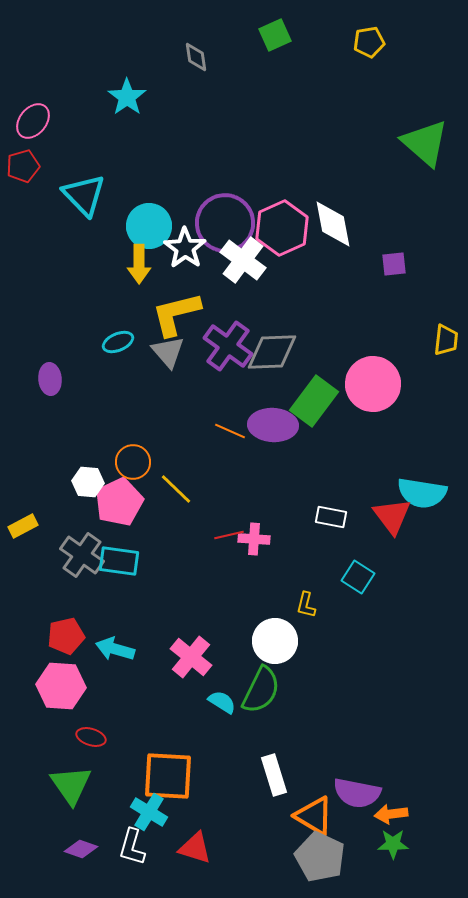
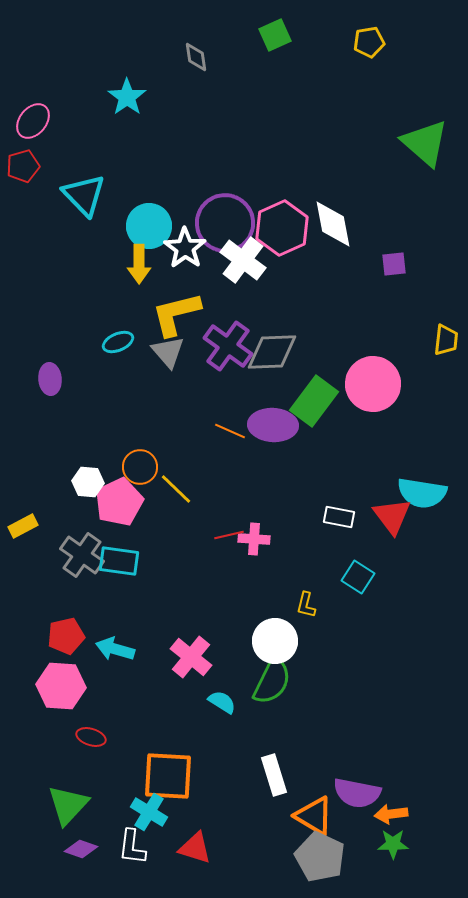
orange circle at (133, 462): moved 7 px right, 5 px down
white rectangle at (331, 517): moved 8 px right
green semicircle at (261, 690): moved 11 px right, 9 px up
green triangle at (71, 785): moved 3 px left, 20 px down; rotated 18 degrees clockwise
white L-shape at (132, 847): rotated 9 degrees counterclockwise
